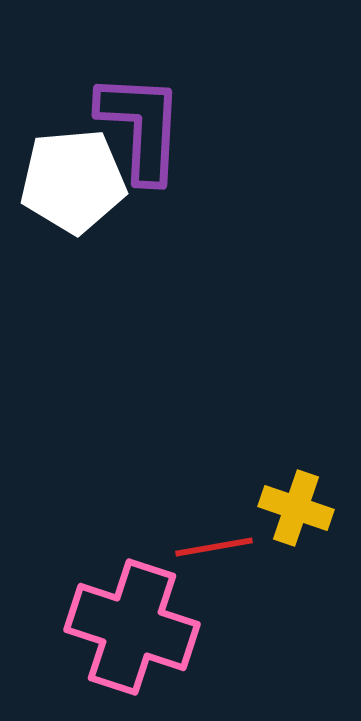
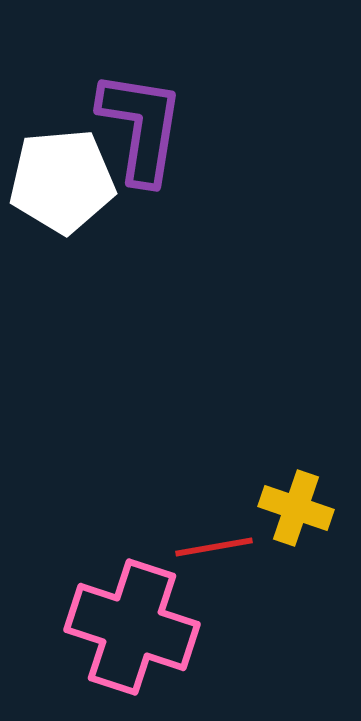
purple L-shape: rotated 6 degrees clockwise
white pentagon: moved 11 px left
